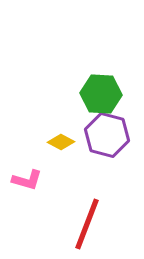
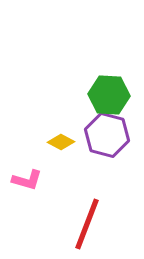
green hexagon: moved 8 px right, 1 px down
